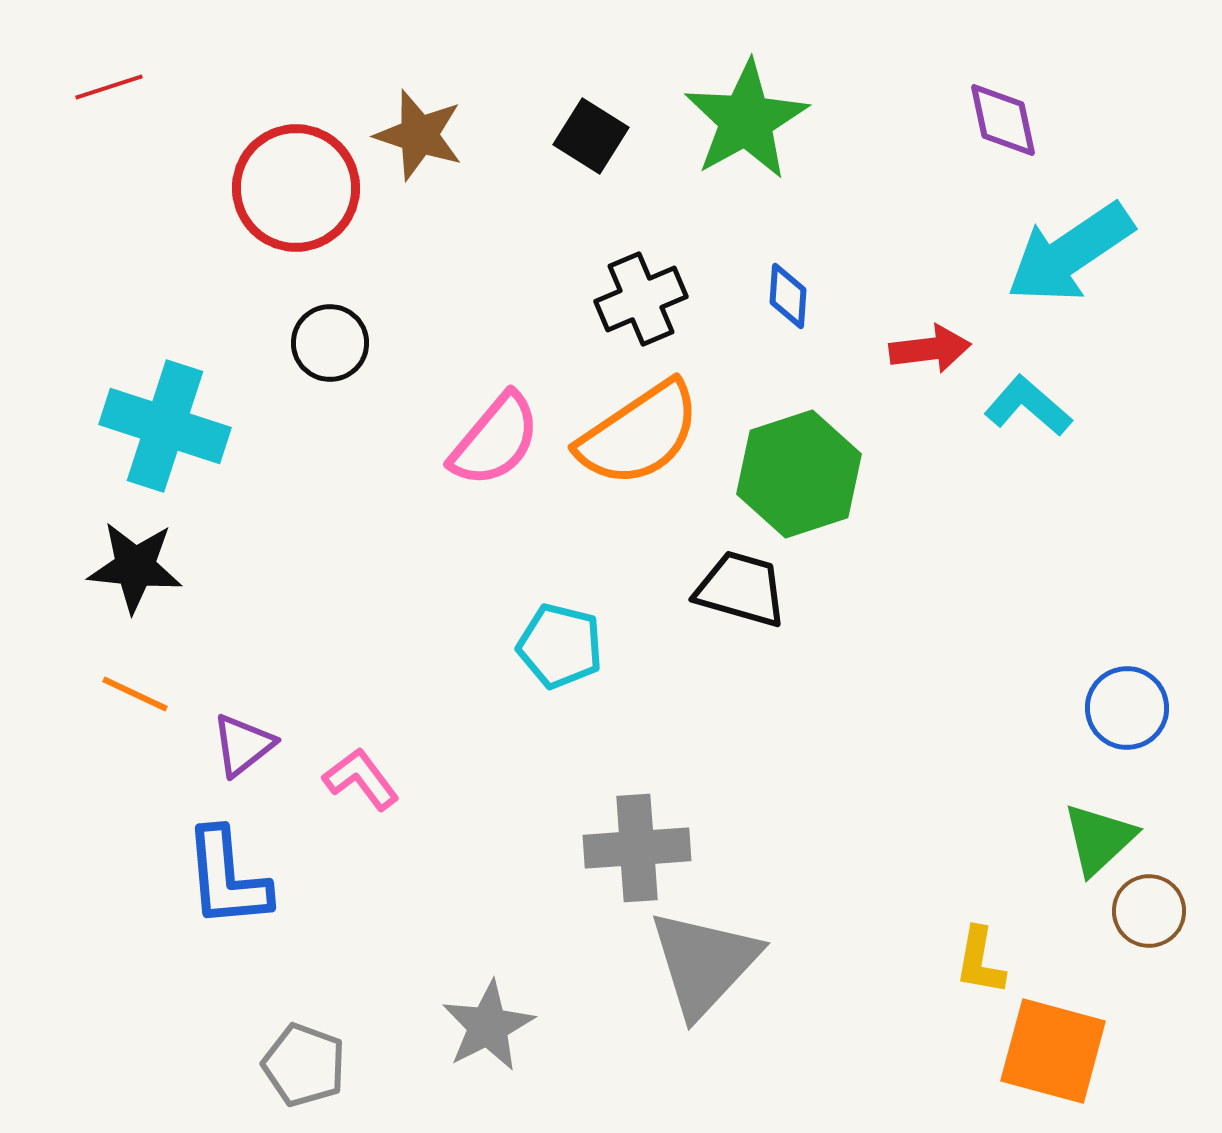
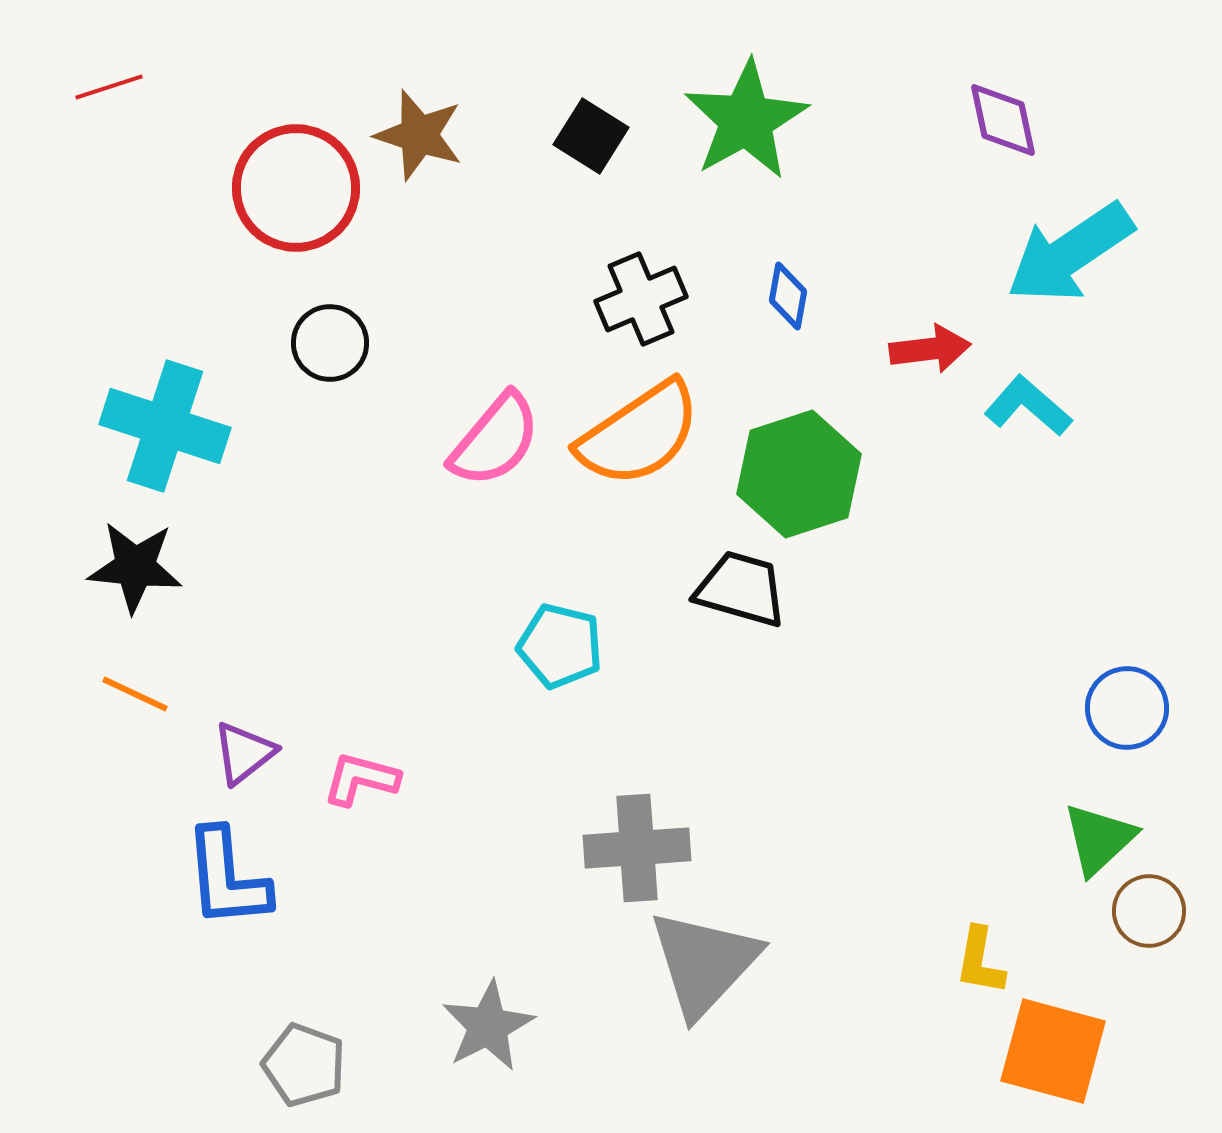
blue diamond: rotated 6 degrees clockwise
purple triangle: moved 1 px right, 8 px down
pink L-shape: rotated 38 degrees counterclockwise
